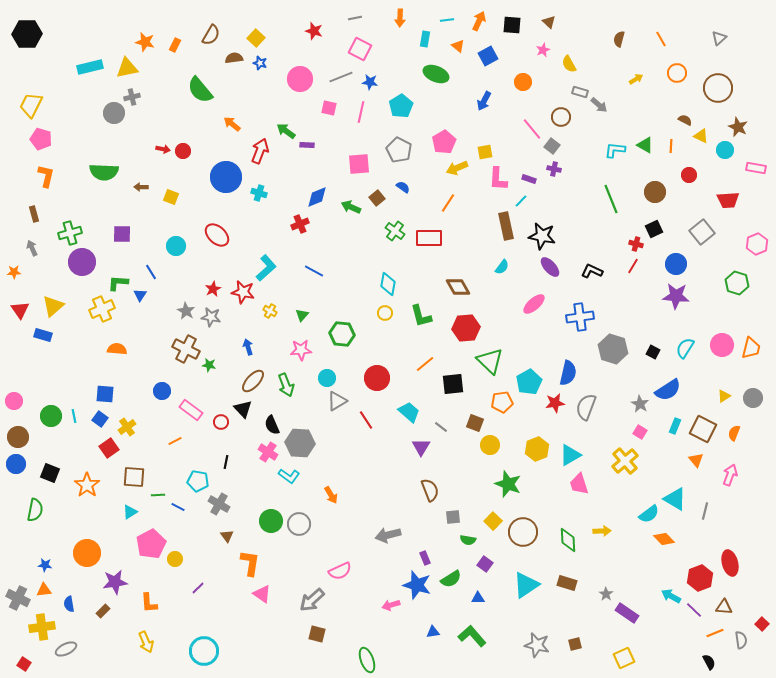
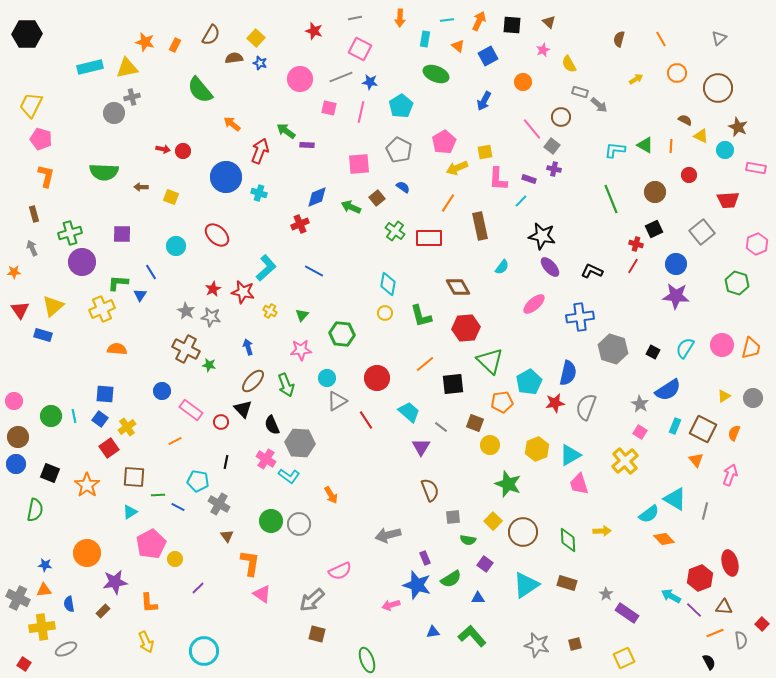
brown rectangle at (506, 226): moved 26 px left
pink cross at (268, 452): moved 2 px left, 7 px down
